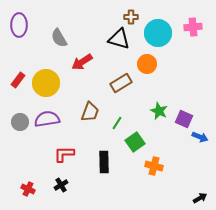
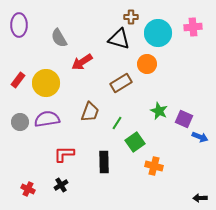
black arrow: rotated 152 degrees counterclockwise
